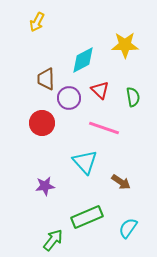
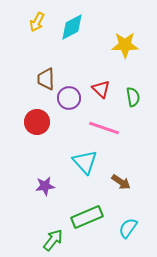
cyan diamond: moved 11 px left, 33 px up
red triangle: moved 1 px right, 1 px up
red circle: moved 5 px left, 1 px up
